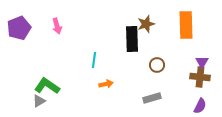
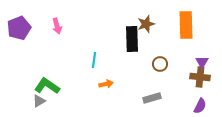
brown circle: moved 3 px right, 1 px up
